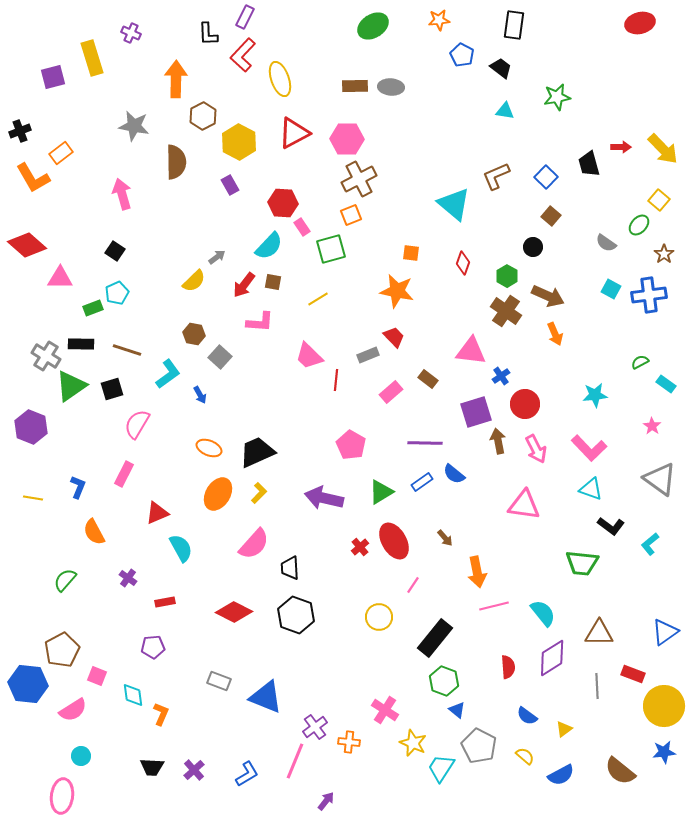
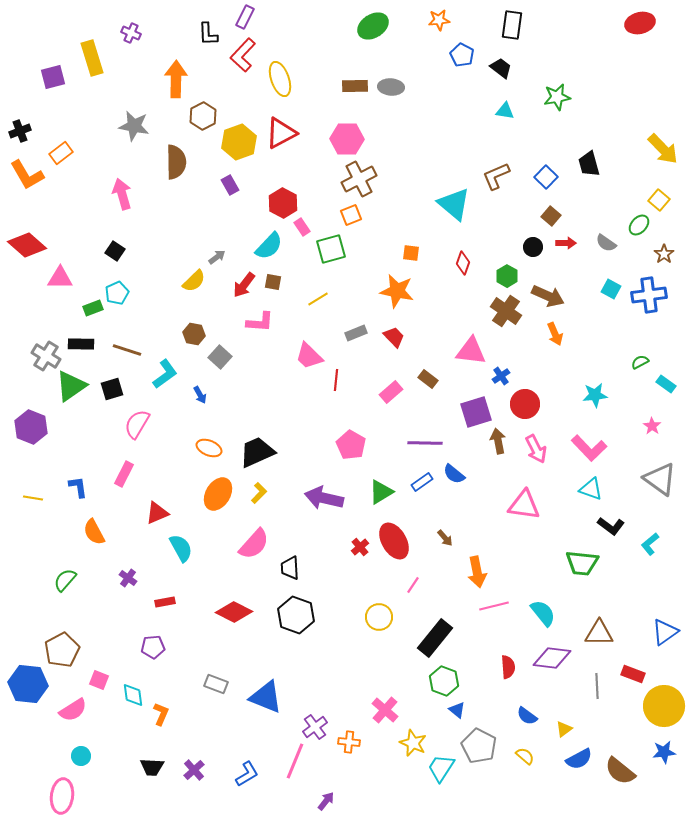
black rectangle at (514, 25): moved 2 px left
red triangle at (294, 133): moved 13 px left
yellow hexagon at (239, 142): rotated 12 degrees clockwise
red arrow at (621, 147): moved 55 px left, 96 px down
orange L-shape at (33, 178): moved 6 px left, 3 px up
red hexagon at (283, 203): rotated 24 degrees clockwise
gray rectangle at (368, 355): moved 12 px left, 22 px up
cyan L-shape at (168, 374): moved 3 px left
blue L-shape at (78, 487): rotated 30 degrees counterclockwise
purple diamond at (552, 658): rotated 39 degrees clockwise
pink square at (97, 676): moved 2 px right, 4 px down
gray rectangle at (219, 681): moved 3 px left, 3 px down
pink cross at (385, 710): rotated 8 degrees clockwise
blue semicircle at (561, 775): moved 18 px right, 16 px up
